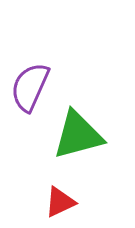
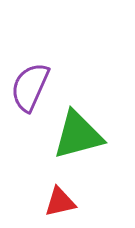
red triangle: rotated 12 degrees clockwise
